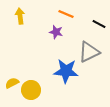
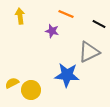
purple star: moved 4 px left, 1 px up
blue star: moved 1 px right, 4 px down
